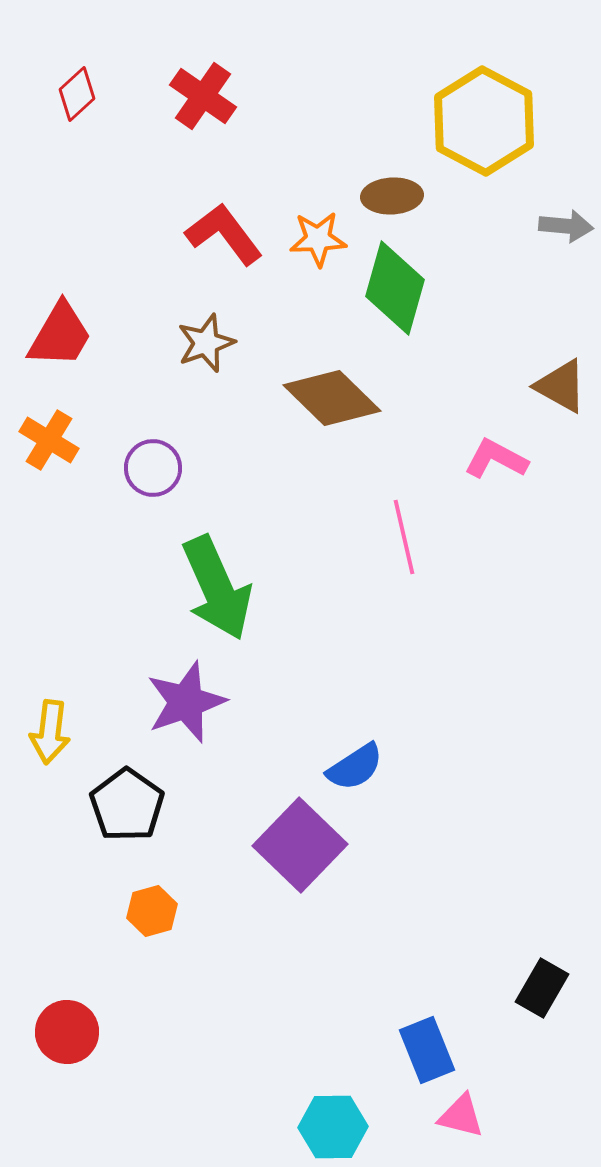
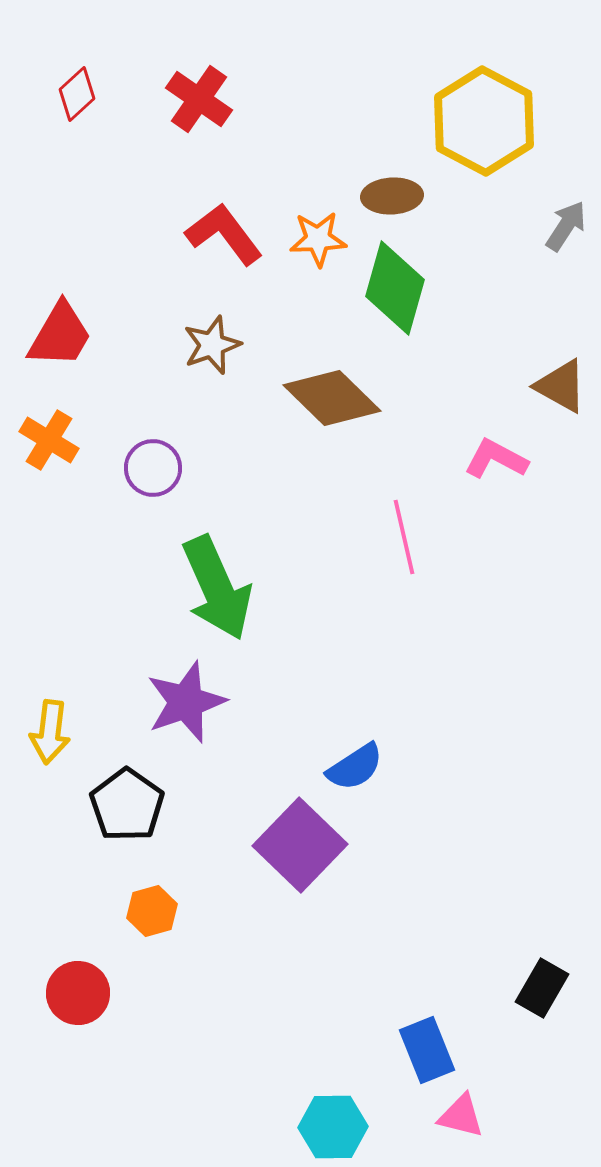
red cross: moved 4 px left, 3 px down
gray arrow: rotated 62 degrees counterclockwise
brown star: moved 6 px right, 2 px down
red circle: moved 11 px right, 39 px up
